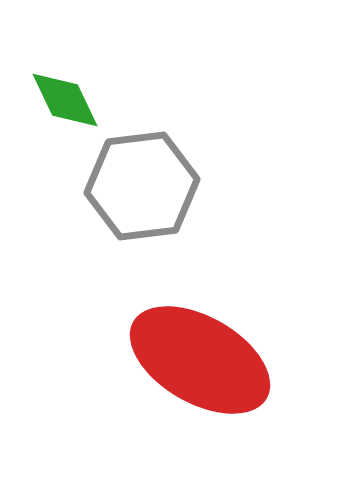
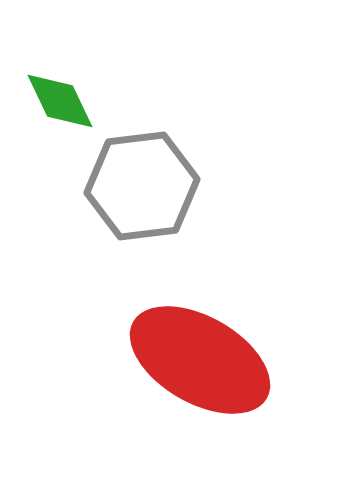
green diamond: moved 5 px left, 1 px down
